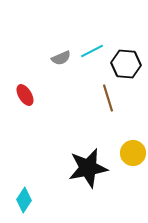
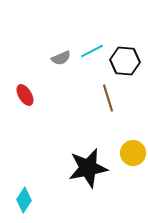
black hexagon: moved 1 px left, 3 px up
